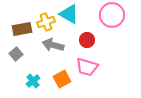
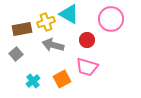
pink circle: moved 1 px left, 4 px down
